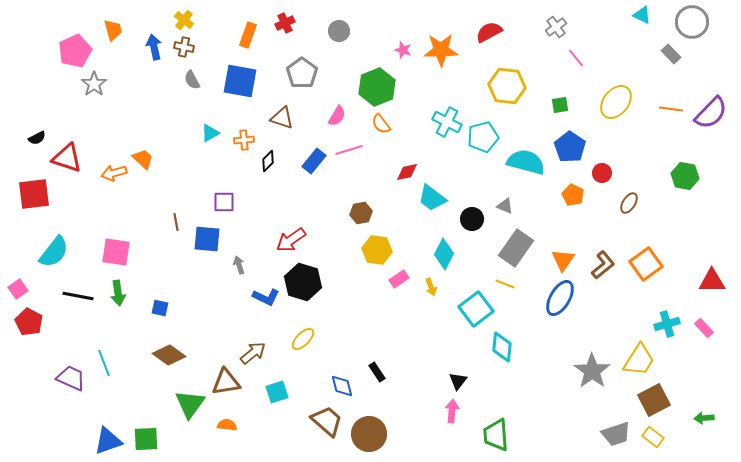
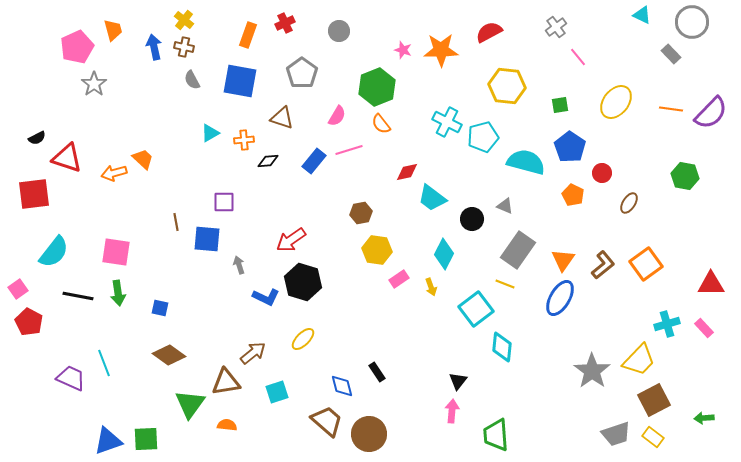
pink pentagon at (75, 51): moved 2 px right, 4 px up
pink line at (576, 58): moved 2 px right, 1 px up
black diamond at (268, 161): rotated 40 degrees clockwise
gray rectangle at (516, 248): moved 2 px right, 2 px down
red triangle at (712, 281): moved 1 px left, 3 px down
yellow trapezoid at (639, 360): rotated 12 degrees clockwise
